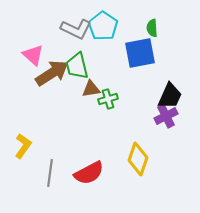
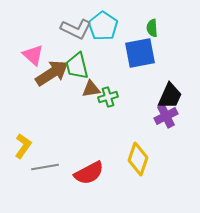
green cross: moved 2 px up
gray line: moved 5 px left, 6 px up; rotated 72 degrees clockwise
